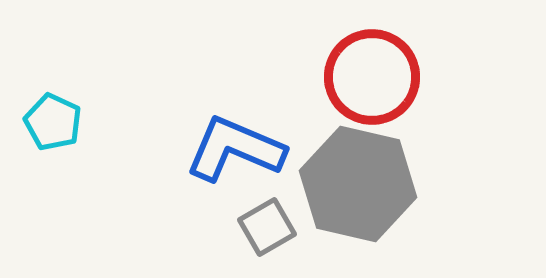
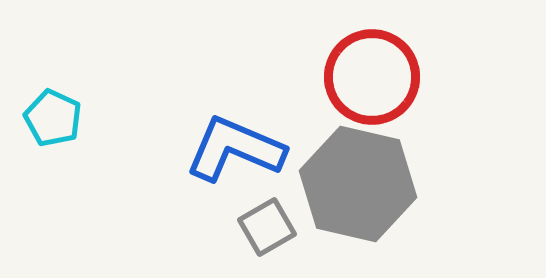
cyan pentagon: moved 4 px up
